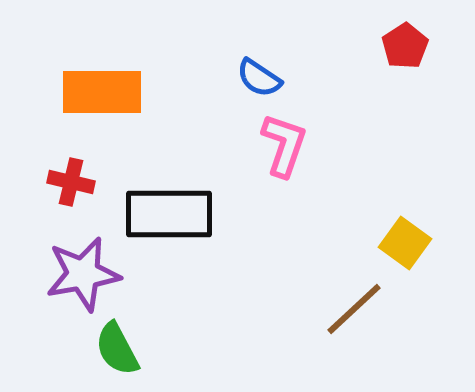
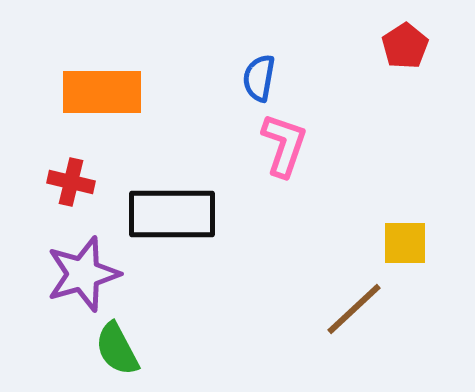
blue semicircle: rotated 66 degrees clockwise
black rectangle: moved 3 px right
yellow square: rotated 36 degrees counterclockwise
purple star: rotated 6 degrees counterclockwise
